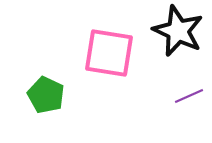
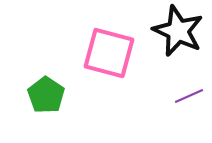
pink square: rotated 6 degrees clockwise
green pentagon: rotated 9 degrees clockwise
